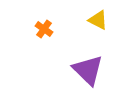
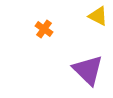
yellow triangle: moved 4 px up
